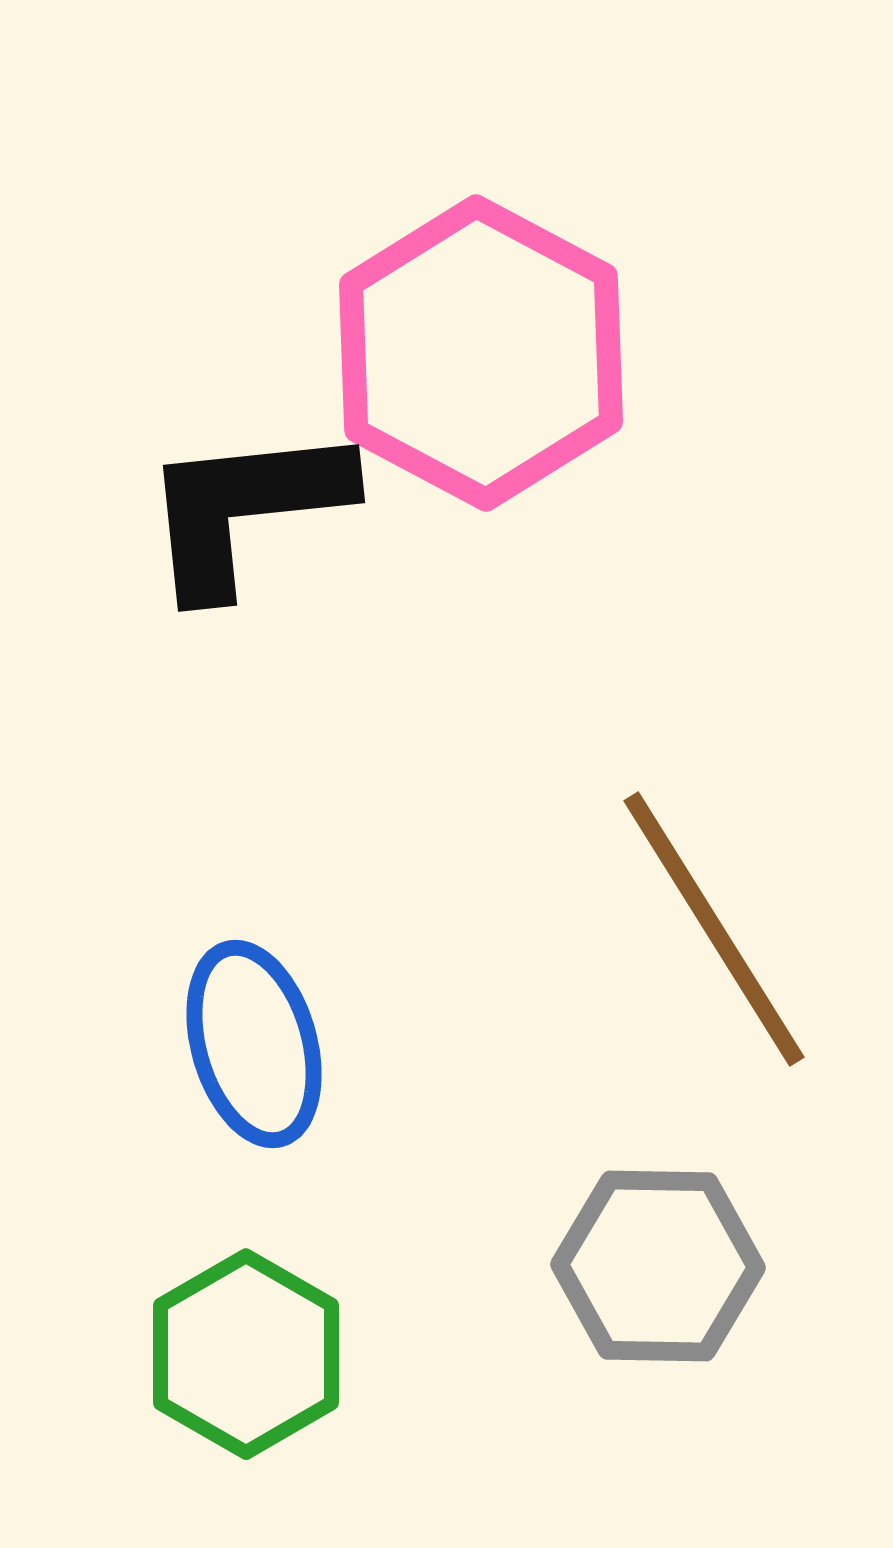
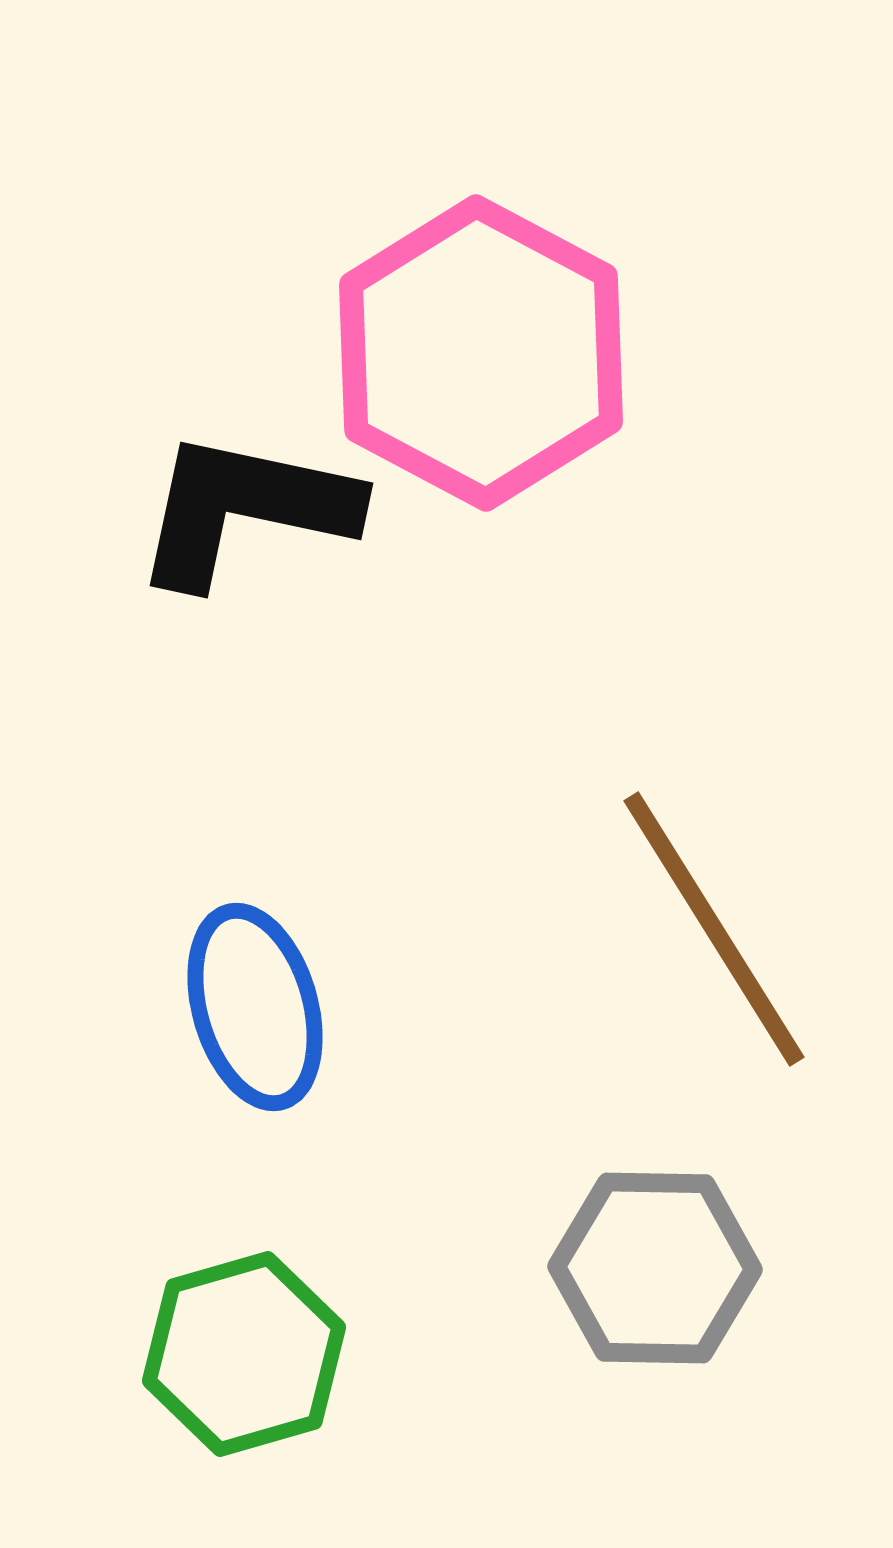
black L-shape: rotated 18 degrees clockwise
blue ellipse: moved 1 px right, 37 px up
gray hexagon: moved 3 px left, 2 px down
green hexagon: moved 2 px left; rotated 14 degrees clockwise
